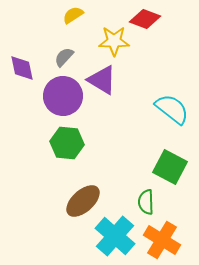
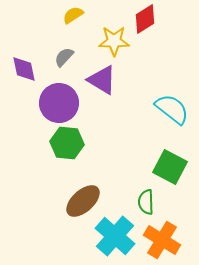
red diamond: rotated 52 degrees counterclockwise
purple diamond: moved 2 px right, 1 px down
purple circle: moved 4 px left, 7 px down
